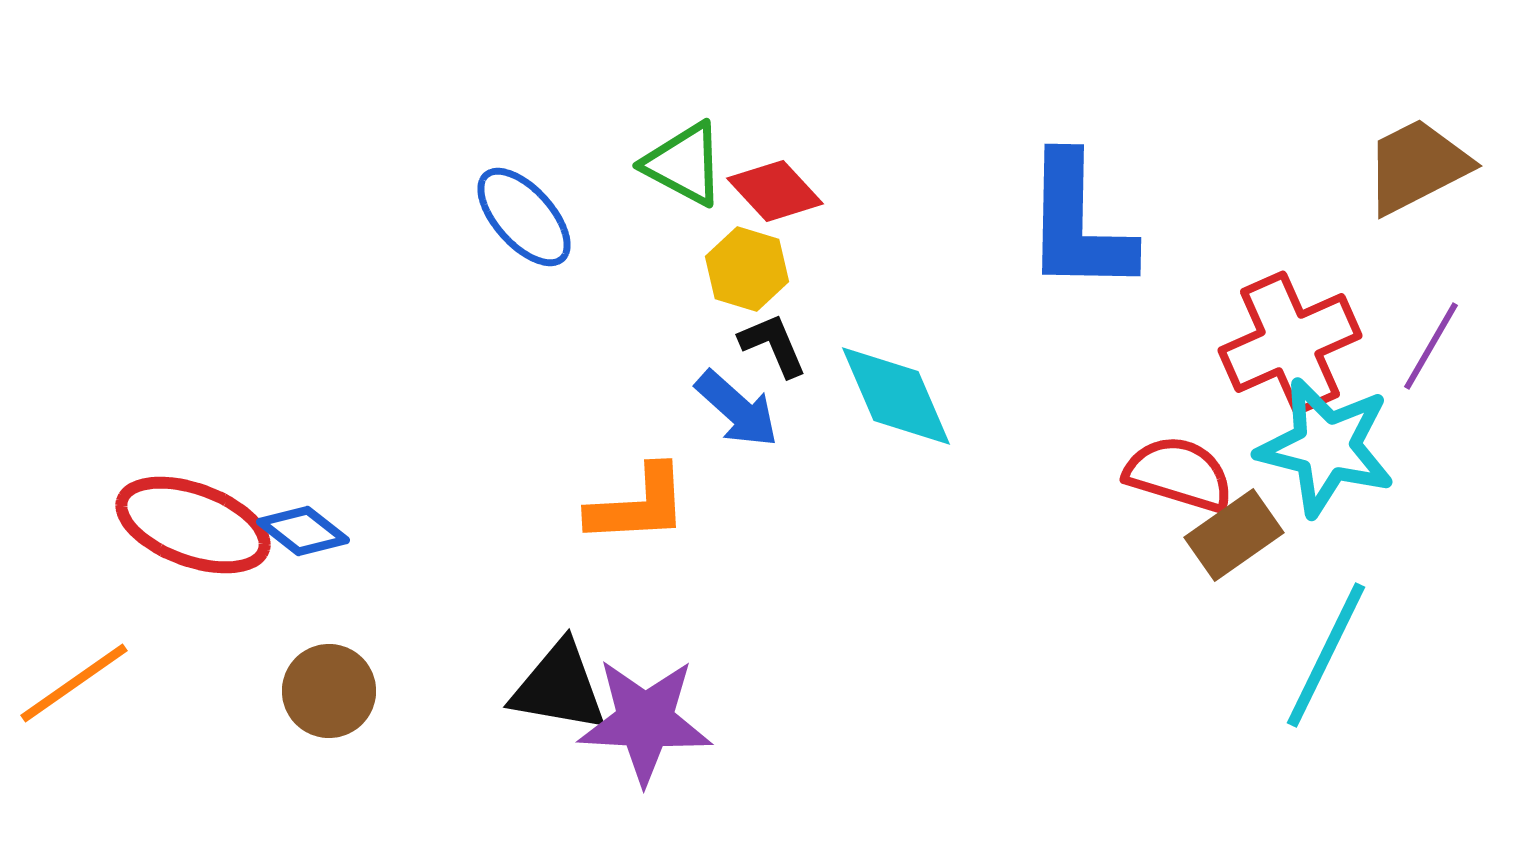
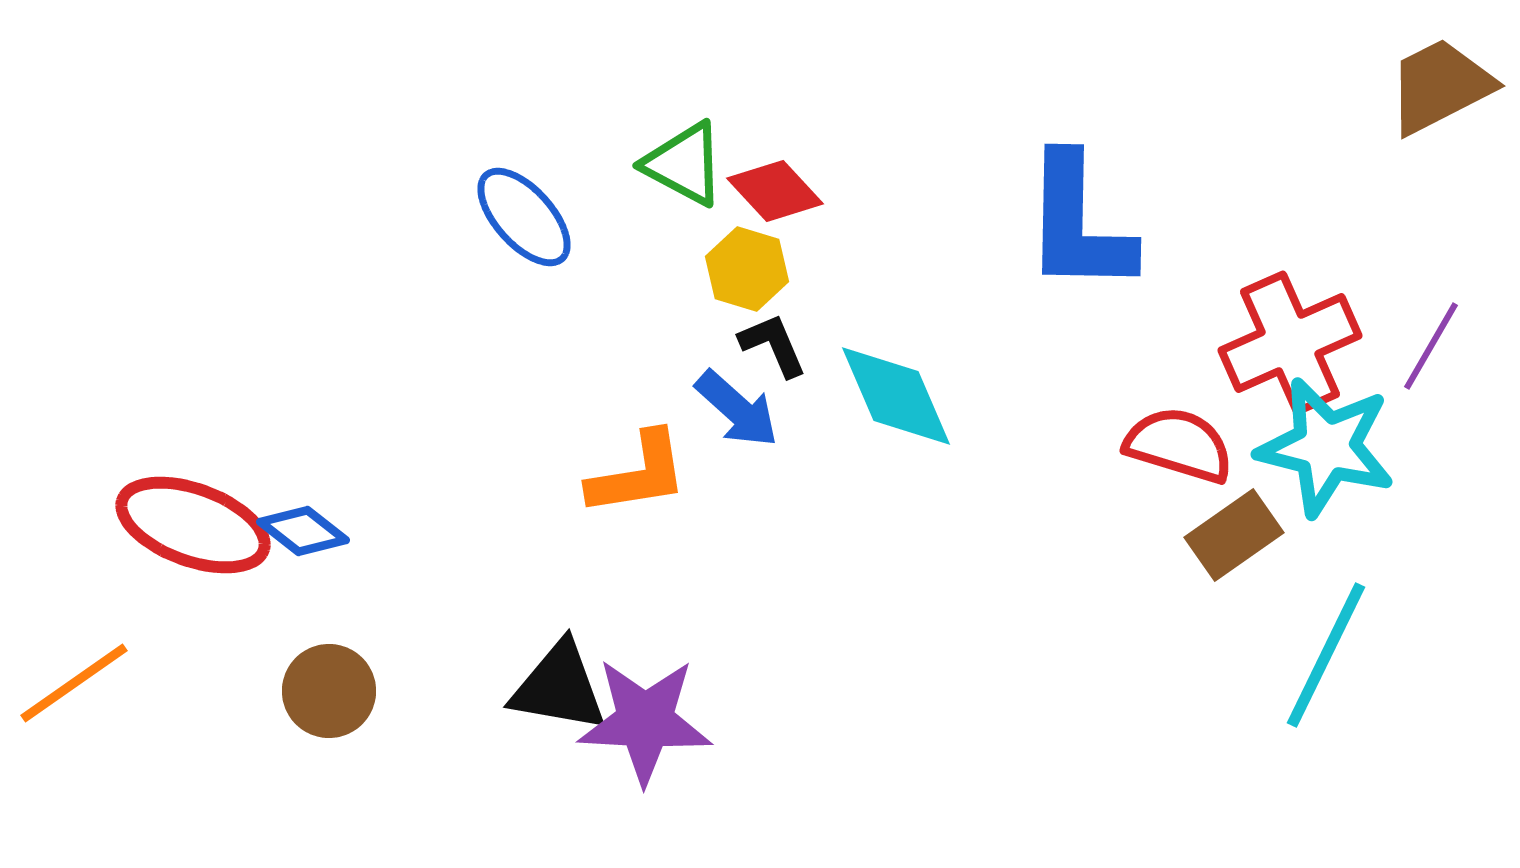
brown trapezoid: moved 23 px right, 80 px up
red semicircle: moved 29 px up
orange L-shape: moved 31 px up; rotated 6 degrees counterclockwise
